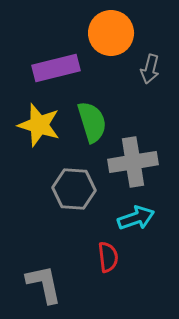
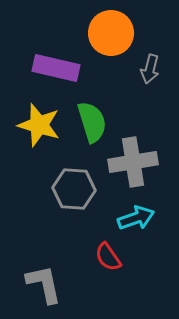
purple rectangle: rotated 27 degrees clockwise
red semicircle: rotated 152 degrees clockwise
